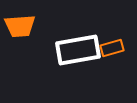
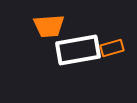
orange trapezoid: moved 29 px right
